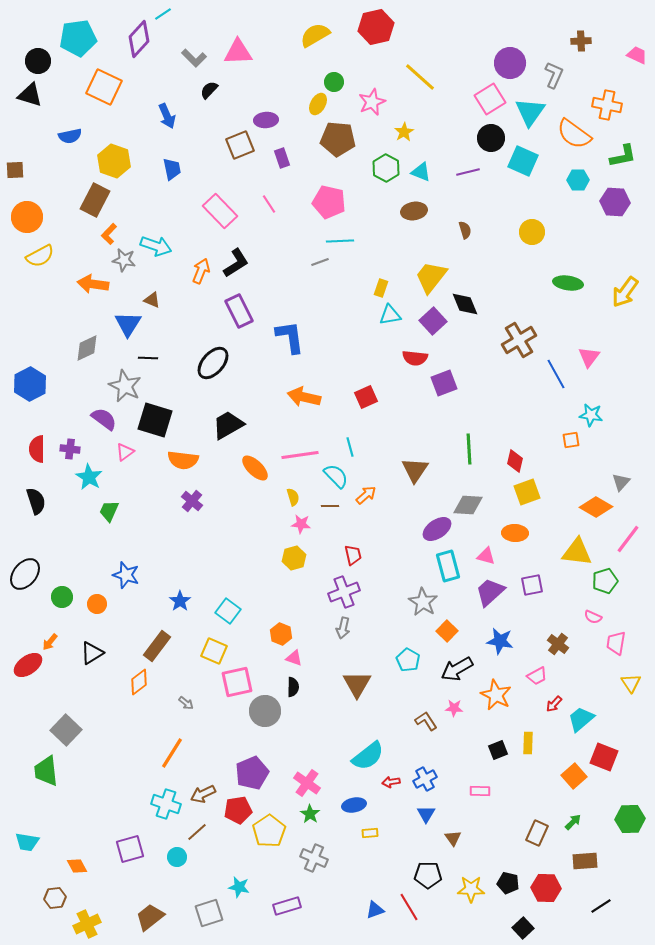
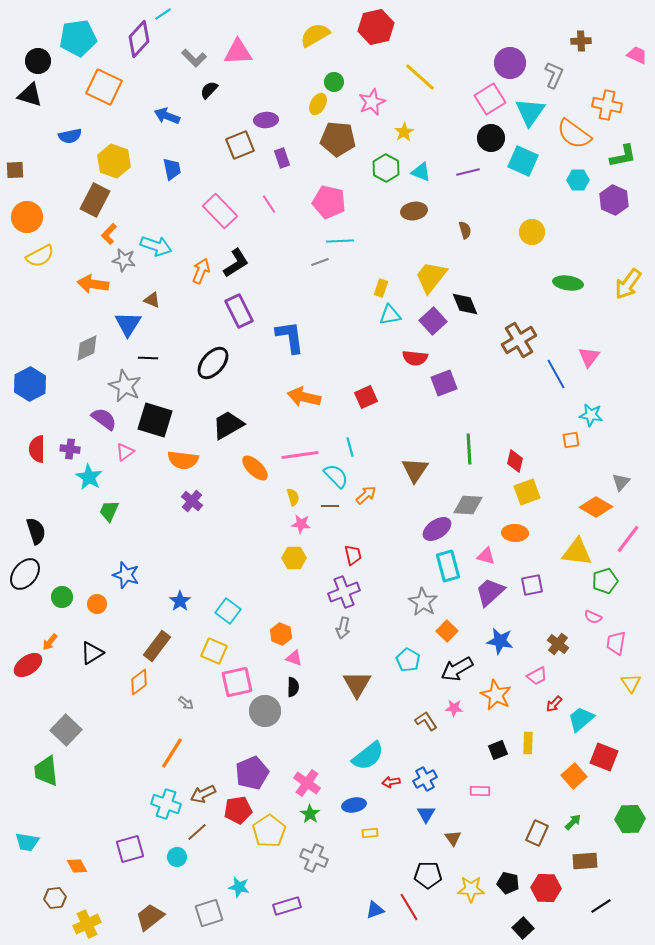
blue arrow at (167, 116): rotated 135 degrees clockwise
purple hexagon at (615, 202): moved 1 px left, 2 px up; rotated 20 degrees clockwise
yellow arrow at (625, 292): moved 3 px right, 8 px up
black semicircle at (36, 501): moved 30 px down
yellow hexagon at (294, 558): rotated 15 degrees clockwise
